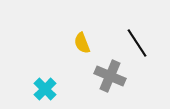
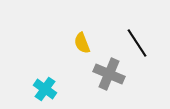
gray cross: moved 1 px left, 2 px up
cyan cross: rotated 10 degrees counterclockwise
